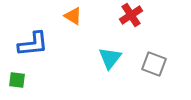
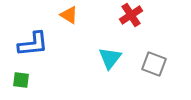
orange triangle: moved 4 px left, 1 px up
green square: moved 4 px right
